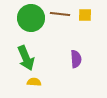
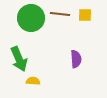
green arrow: moved 7 px left, 1 px down
yellow semicircle: moved 1 px left, 1 px up
